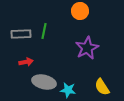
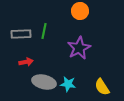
purple star: moved 8 px left
cyan star: moved 6 px up
